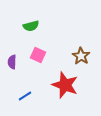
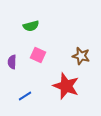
brown star: rotated 18 degrees counterclockwise
red star: moved 1 px right, 1 px down
